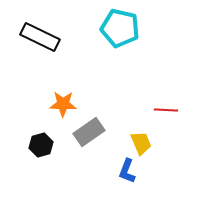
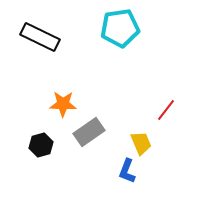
cyan pentagon: rotated 21 degrees counterclockwise
red line: rotated 55 degrees counterclockwise
